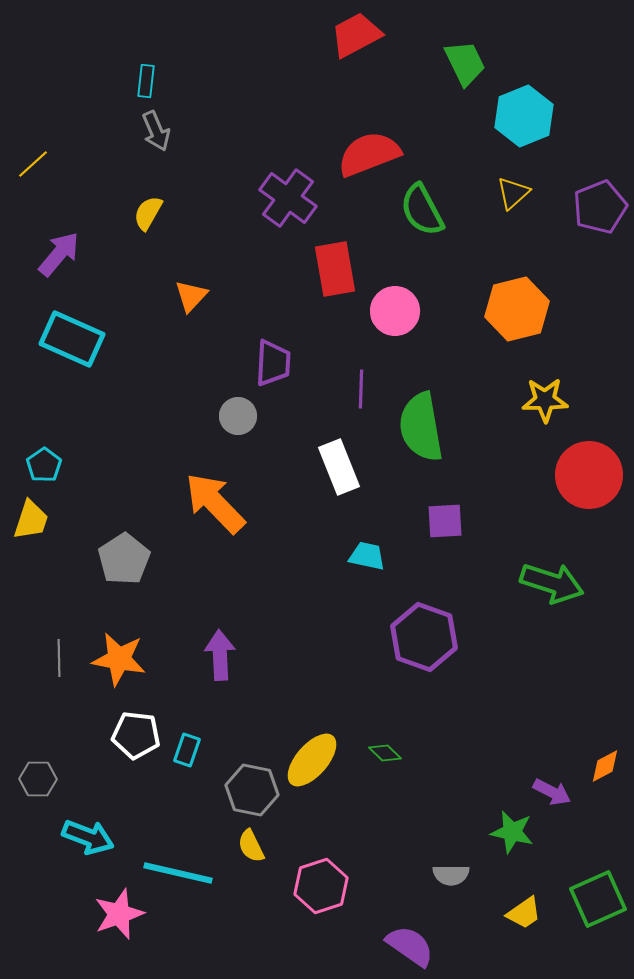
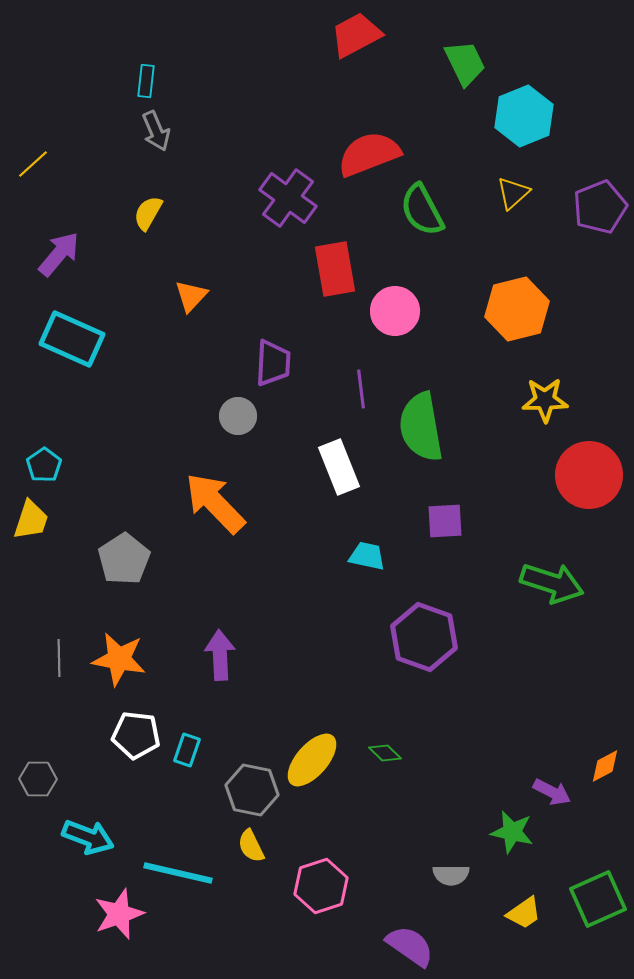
purple line at (361, 389): rotated 9 degrees counterclockwise
